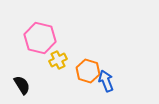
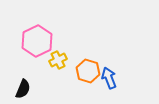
pink hexagon: moved 3 px left, 3 px down; rotated 20 degrees clockwise
blue arrow: moved 3 px right, 3 px up
black semicircle: moved 1 px right, 4 px down; rotated 54 degrees clockwise
